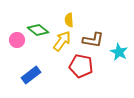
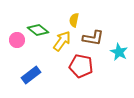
yellow semicircle: moved 5 px right; rotated 16 degrees clockwise
brown L-shape: moved 2 px up
